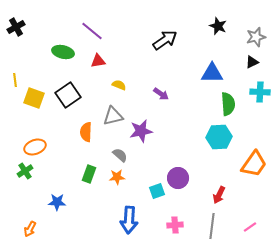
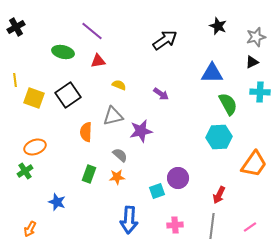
green semicircle: rotated 25 degrees counterclockwise
blue star: rotated 18 degrees clockwise
